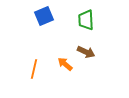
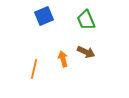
green trapezoid: rotated 20 degrees counterclockwise
orange arrow: moved 2 px left, 5 px up; rotated 35 degrees clockwise
